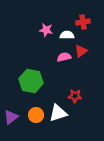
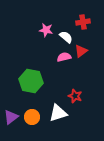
white semicircle: moved 1 px left, 2 px down; rotated 40 degrees clockwise
red star: rotated 16 degrees clockwise
orange circle: moved 4 px left, 2 px down
